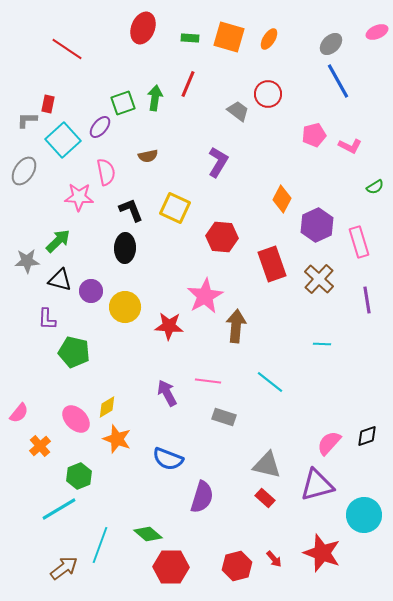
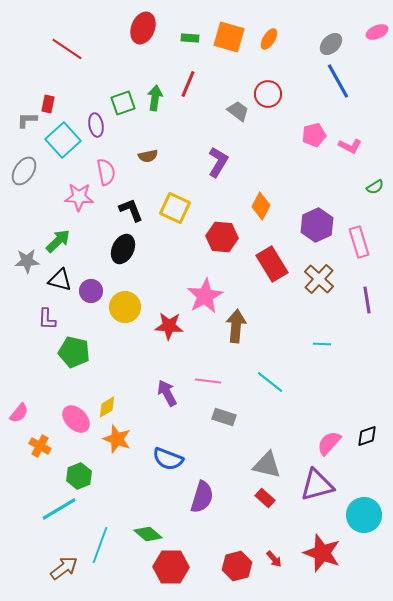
purple ellipse at (100, 127): moved 4 px left, 2 px up; rotated 50 degrees counterclockwise
orange diamond at (282, 199): moved 21 px left, 7 px down
black ellipse at (125, 248): moved 2 px left, 1 px down; rotated 24 degrees clockwise
red rectangle at (272, 264): rotated 12 degrees counterclockwise
orange cross at (40, 446): rotated 20 degrees counterclockwise
